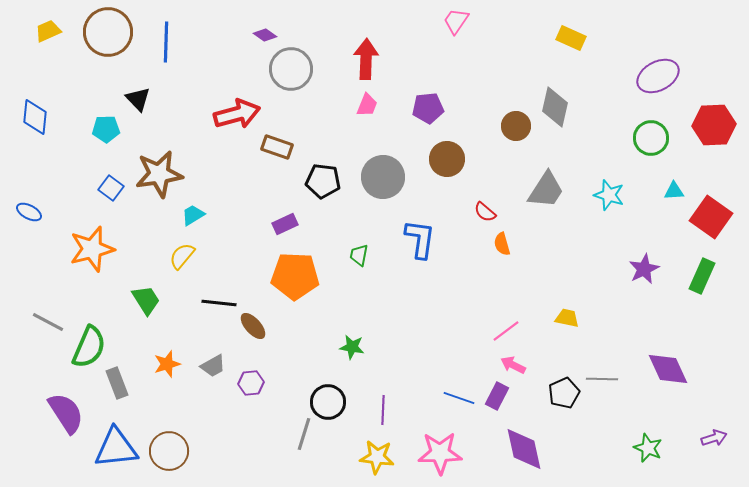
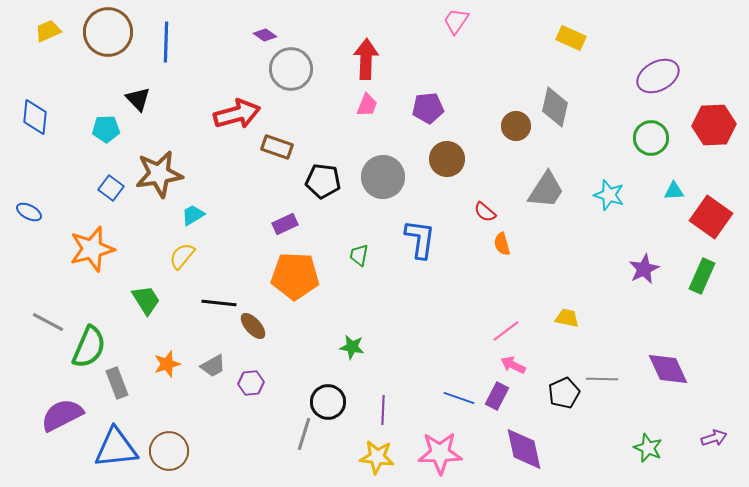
purple semicircle at (66, 413): moved 4 px left, 2 px down; rotated 84 degrees counterclockwise
